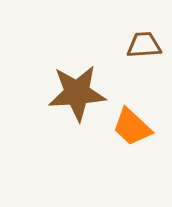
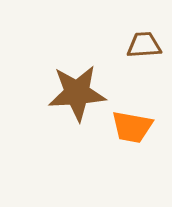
orange trapezoid: rotated 33 degrees counterclockwise
